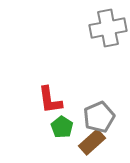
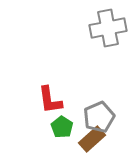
brown rectangle: moved 3 px up
